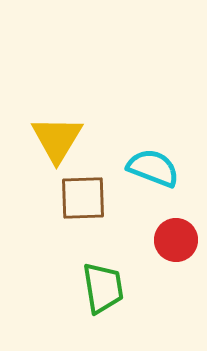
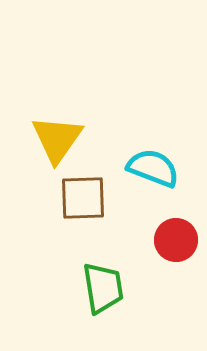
yellow triangle: rotated 4 degrees clockwise
